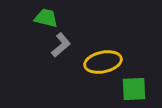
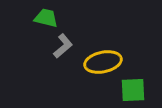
gray L-shape: moved 2 px right, 1 px down
green square: moved 1 px left, 1 px down
